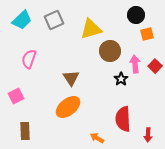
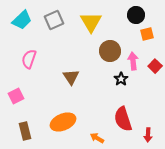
yellow triangle: moved 7 px up; rotated 45 degrees counterclockwise
pink arrow: moved 2 px left, 3 px up
brown triangle: moved 1 px up
orange ellipse: moved 5 px left, 15 px down; rotated 15 degrees clockwise
red semicircle: rotated 15 degrees counterclockwise
brown rectangle: rotated 12 degrees counterclockwise
